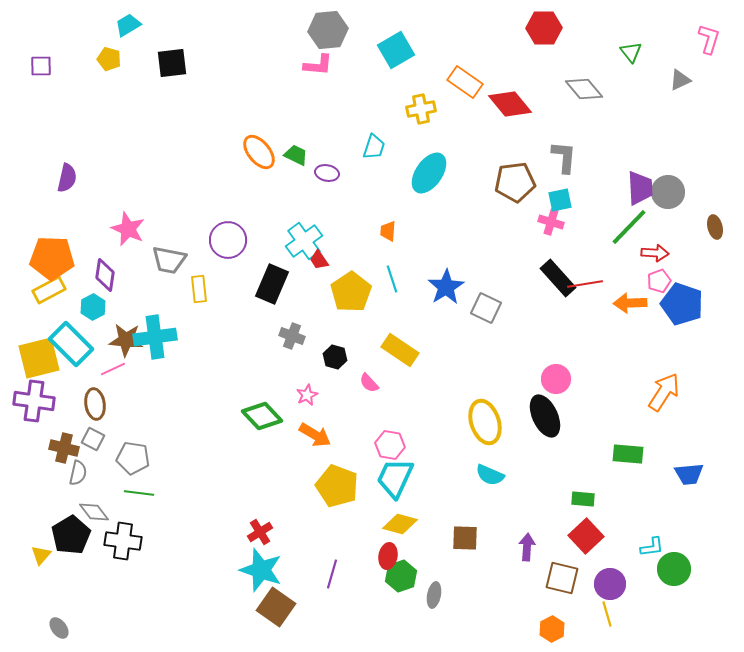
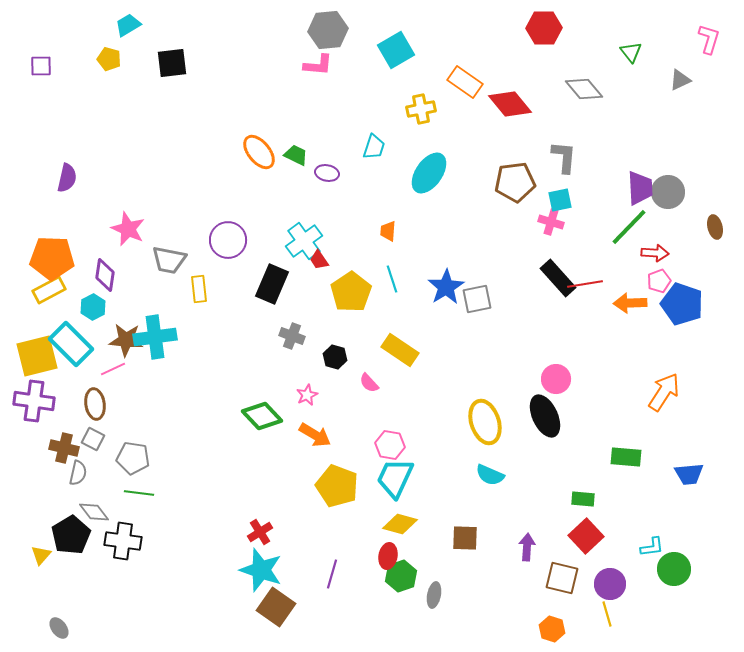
gray square at (486, 308): moved 9 px left, 9 px up; rotated 36 degrees counterclockwise
yellow square at (39, 358): moved 2 px left, 2 px up
green rectangle at (628, 454): moved 2 px left, 3 px down
orange hexagon at (552, 629): rotated 15 degrees counterclockwise
